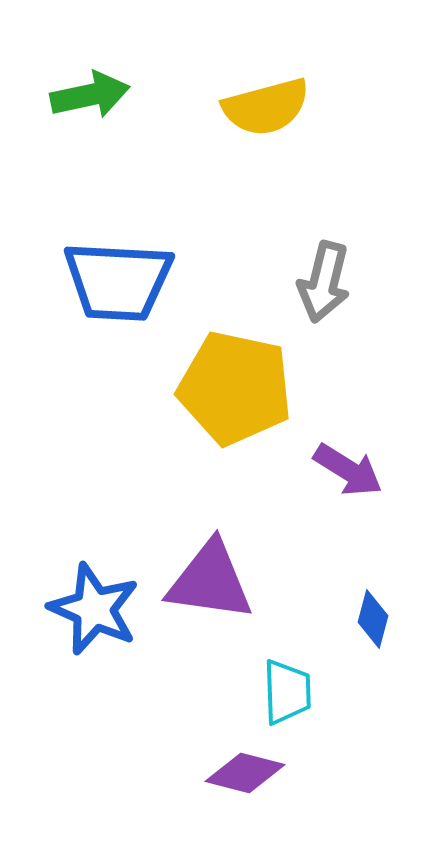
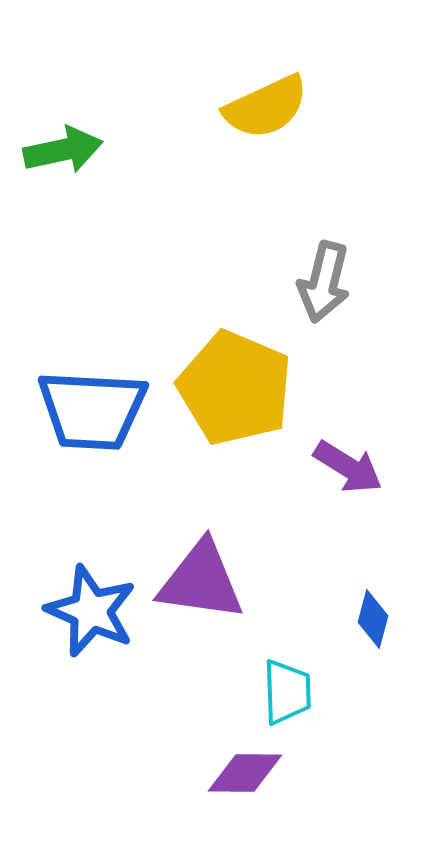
green arrow: moved 27 px left, 55 px down
yellow semicircle: rotated 10 degrees counterclockwise
blue trapezoid: moved 26 px left, 129 px down
yellow pentagon: rotated 11 degrees clockwise
purple arrow: moved 3 px up
purple triangle: moved 9 px left
blue star: moved 3 px left, 2 px down
purple diamond: rotated 14 degrees counterclockwise
